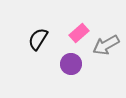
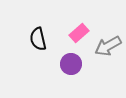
black semicircle: rotated 45 degrees counterclockwise
gray arrow: moved 2 px right, 1 px down
